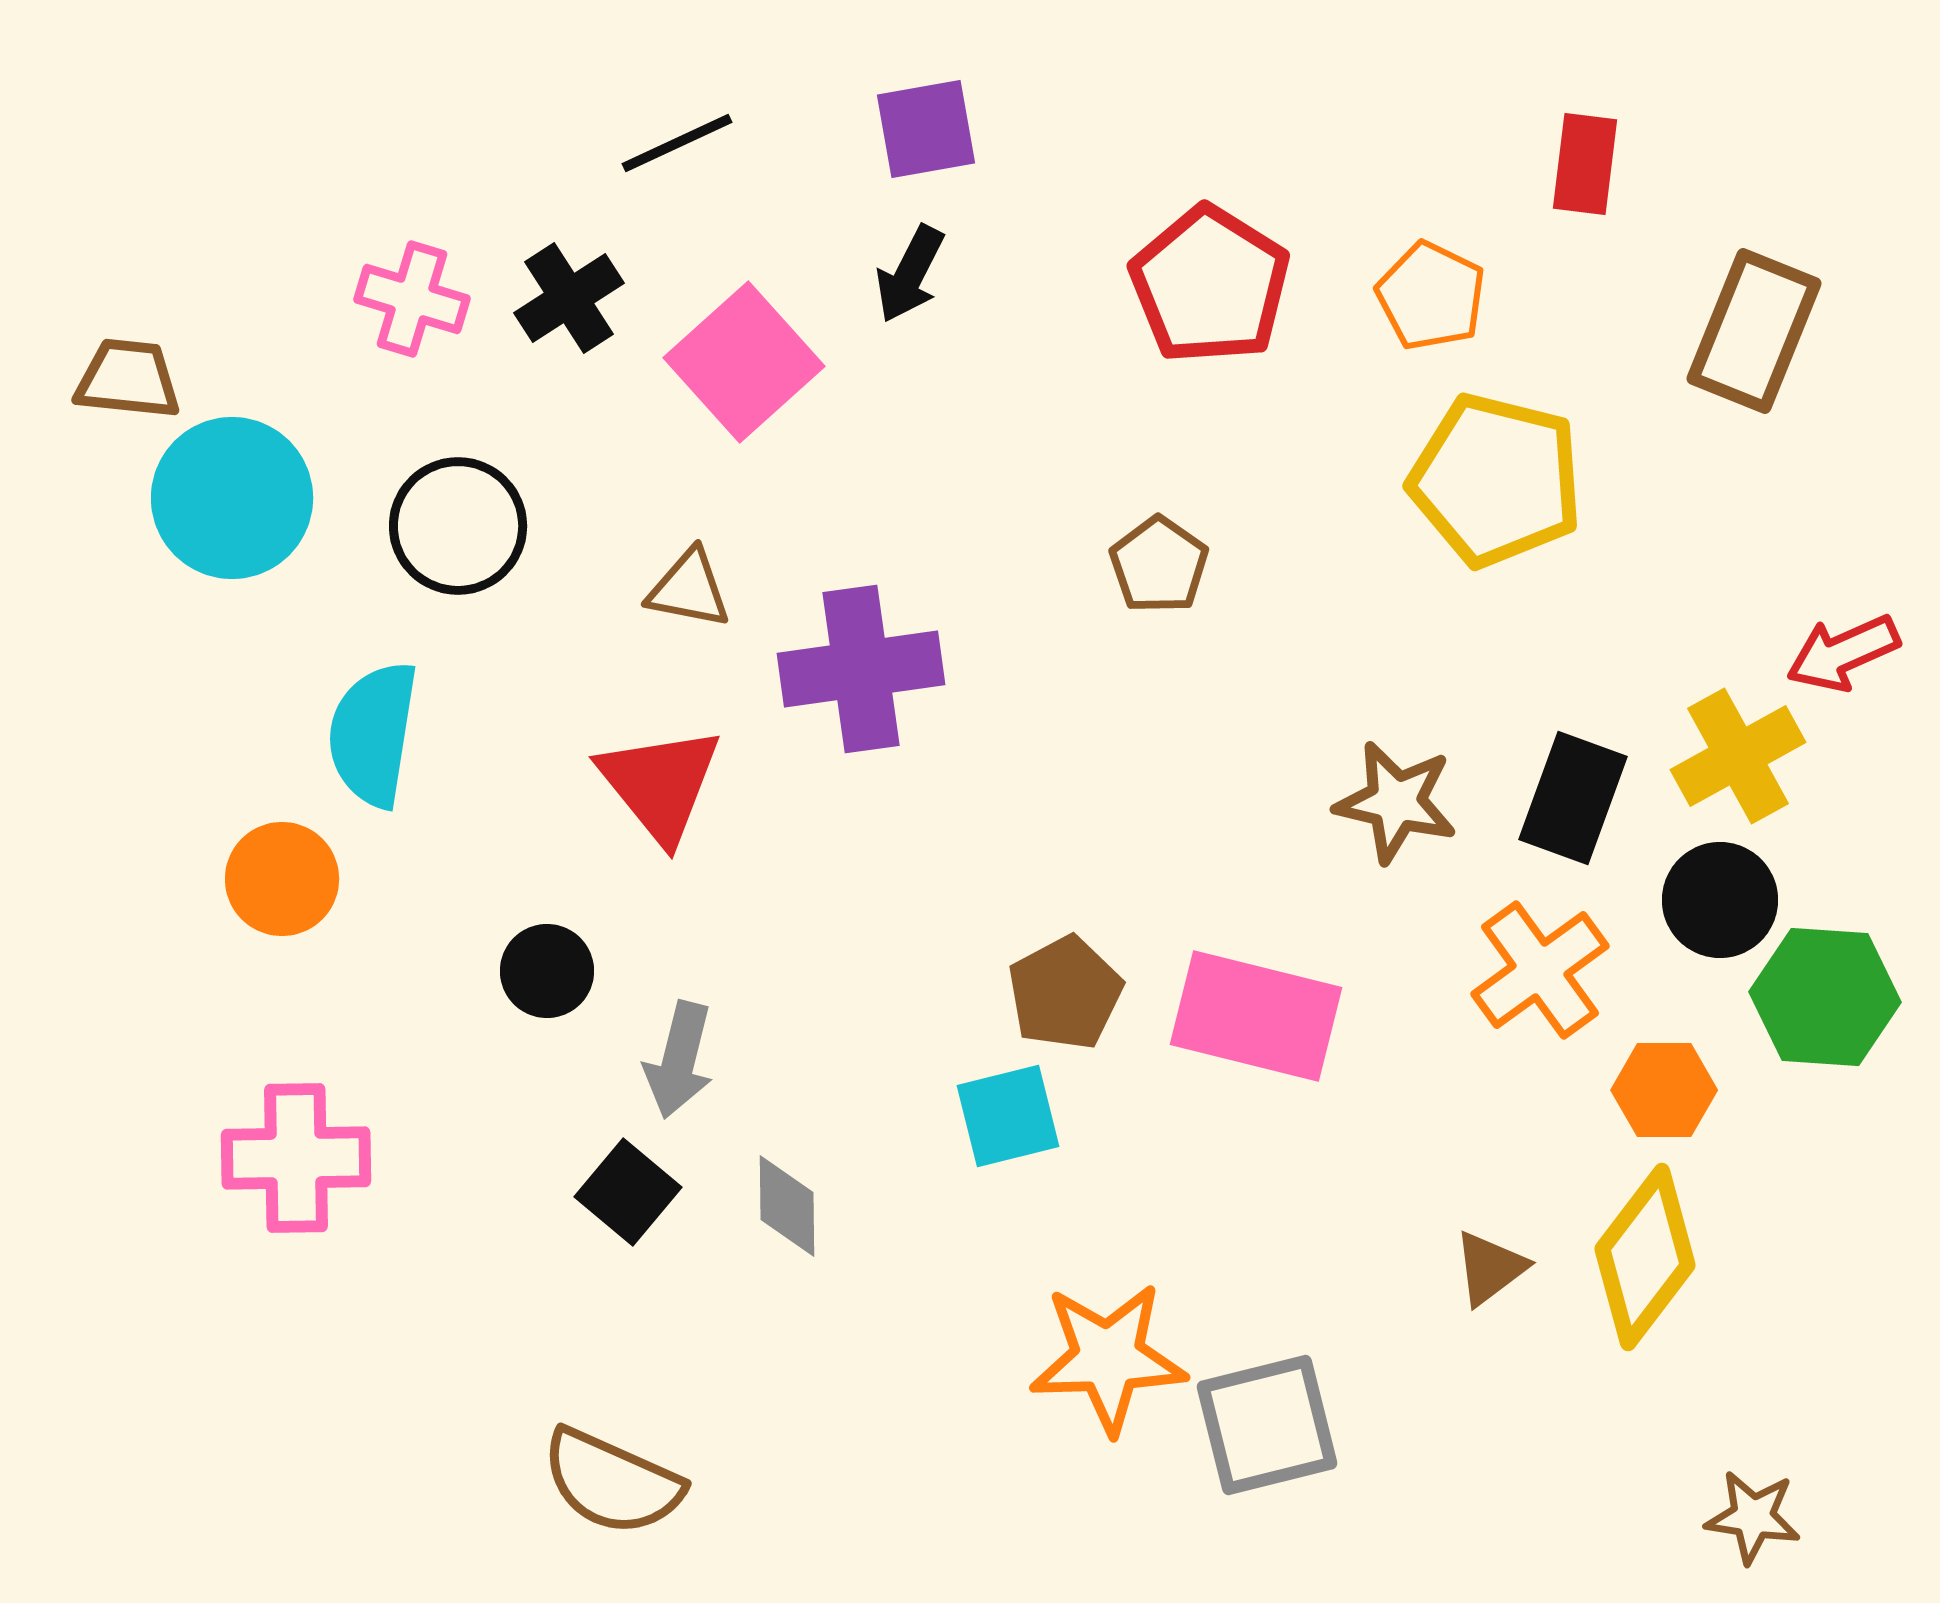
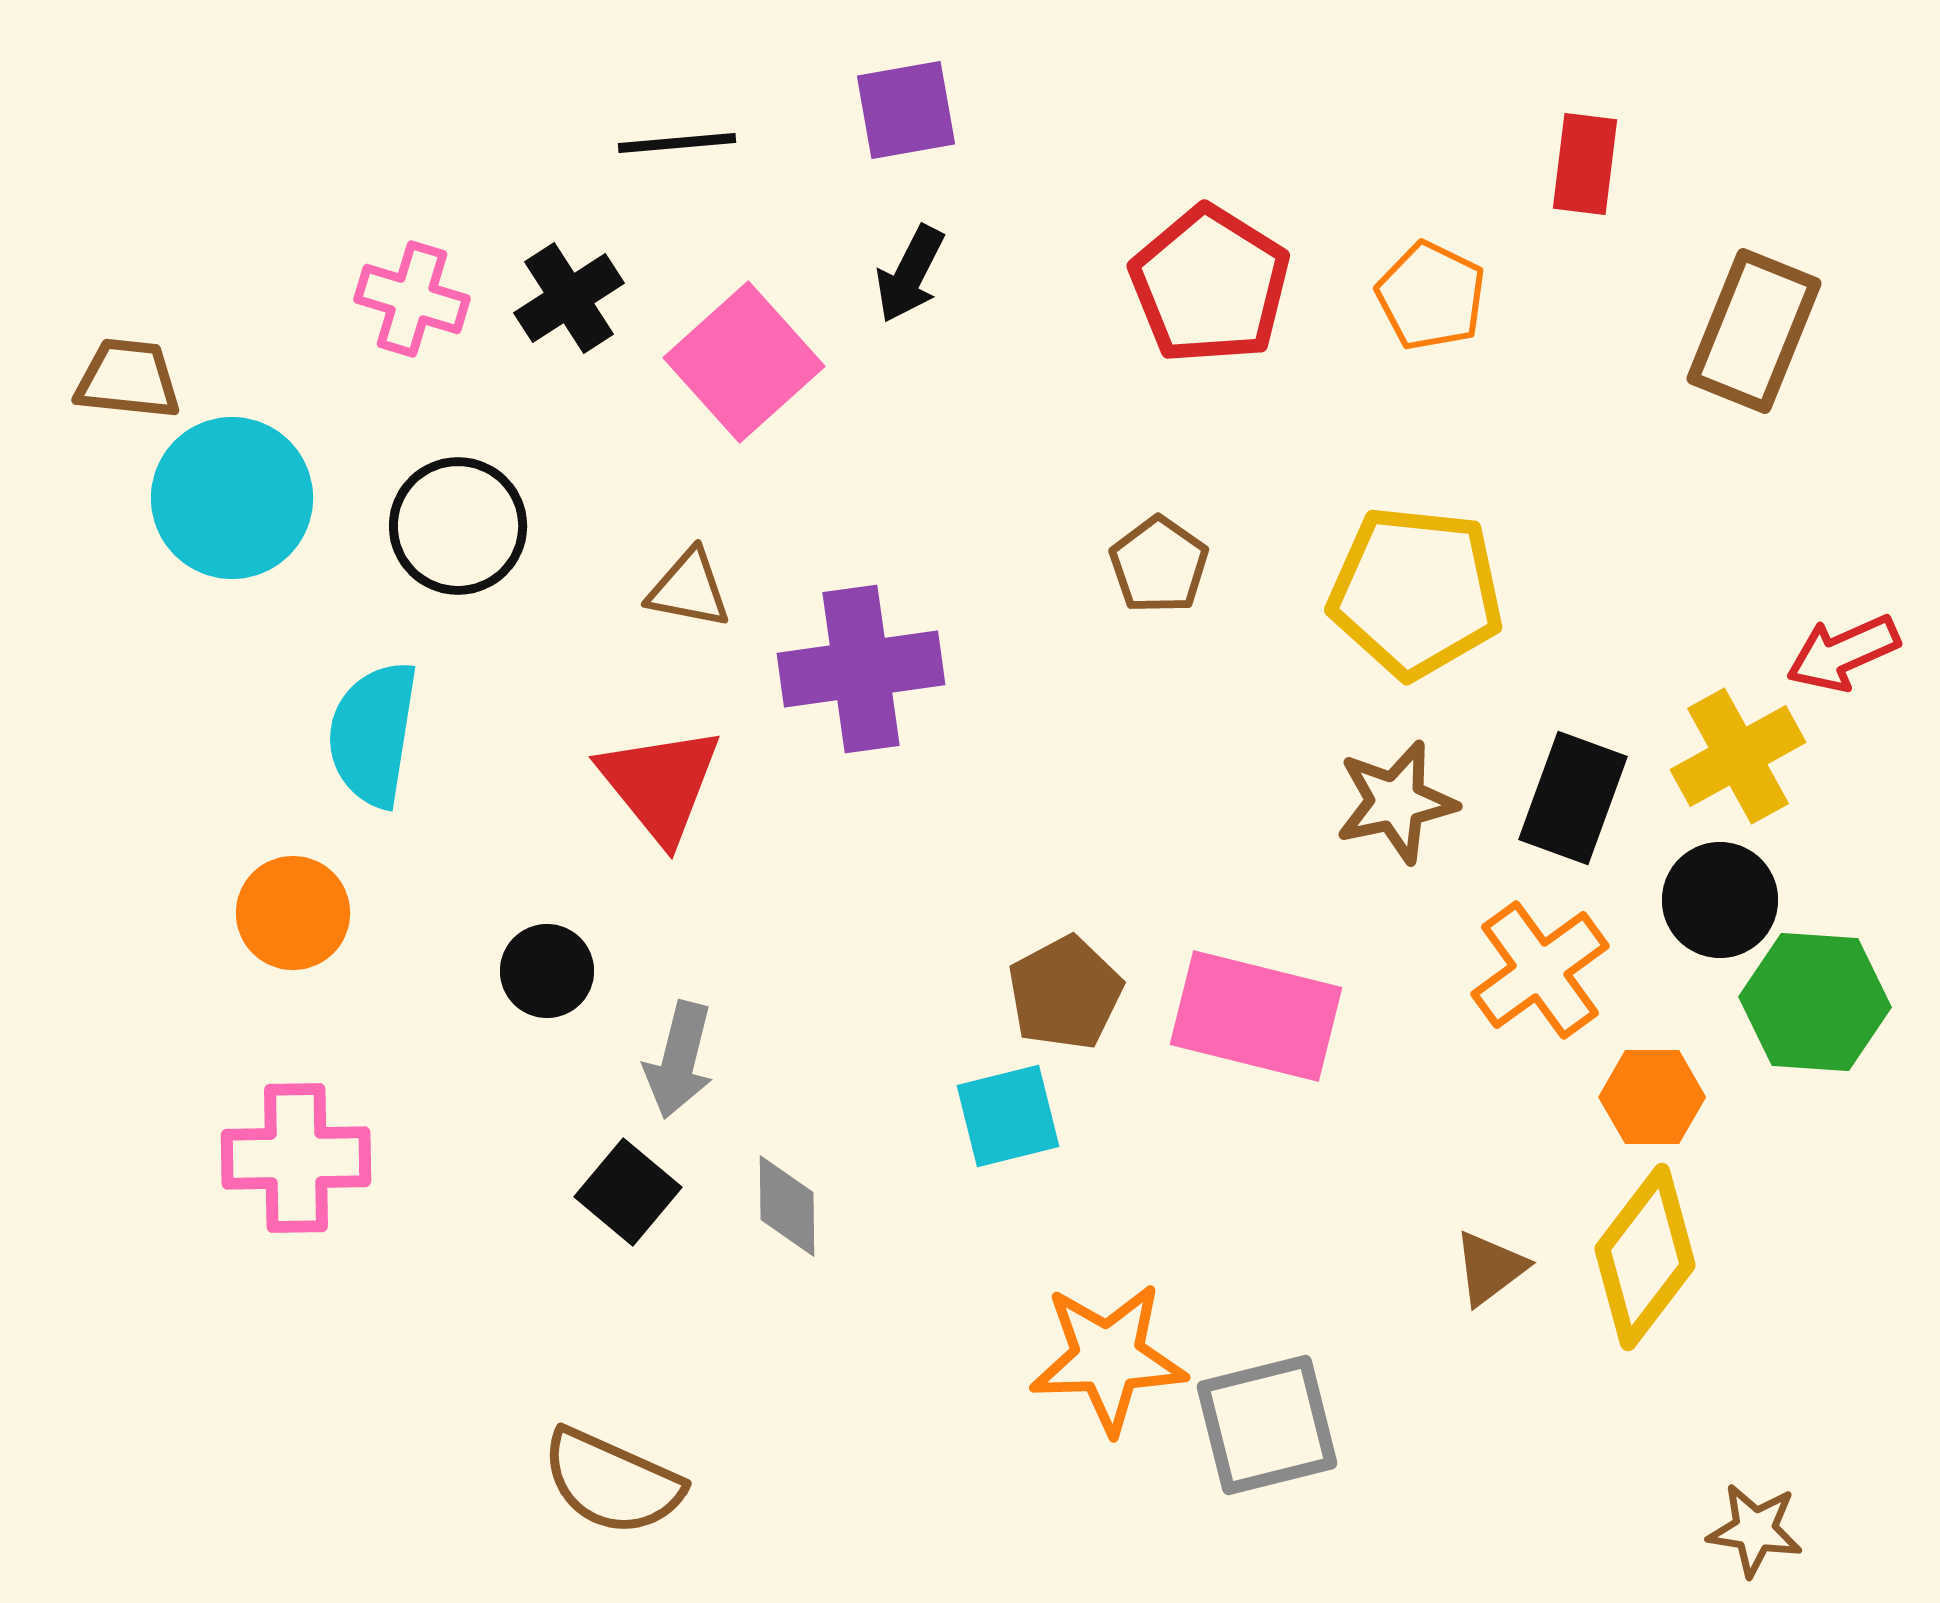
purple square at (926, 129): moved 20 px left, 19 px up
black line at (677, 143): rotated 20 degrees clockwise
yellow pentagon at (1496, 480): moved 80 px left, 112 px down; rotated 8 degrees counterclockwise
brown star at (1396, 802): rotated 25 degrees counterclockwise
orange circle at (282, 879): moved 11 px right, 34 px down
green hexagon at (1825, 997): moved 10 px left, 5 px down
orange hexagon at (1664, 1090): moved 12 px left, 7 px down
brown star at (1753, 1517): moved 2 px right, 13 px down
